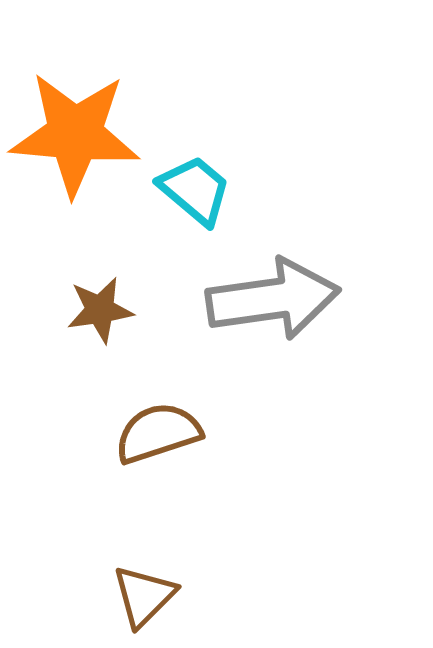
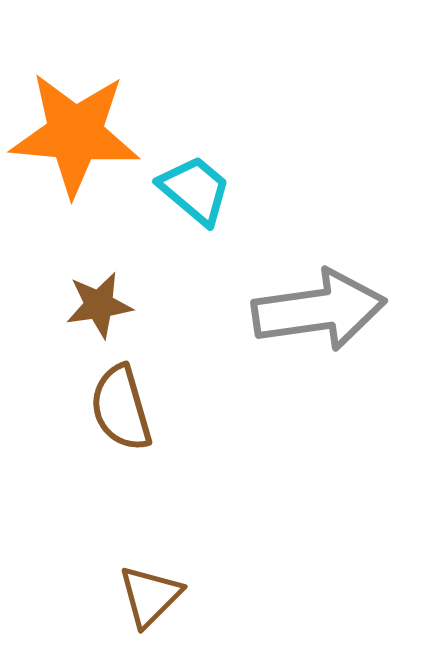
gray arrow: moved 46 px right, 11 px down
brown star: moved 1 px left, 5 px up
brown semicircle: moved 37 px left, 25 px up; rotated 88 degrees counterclockwise
brown triangle: moved 6 px right
